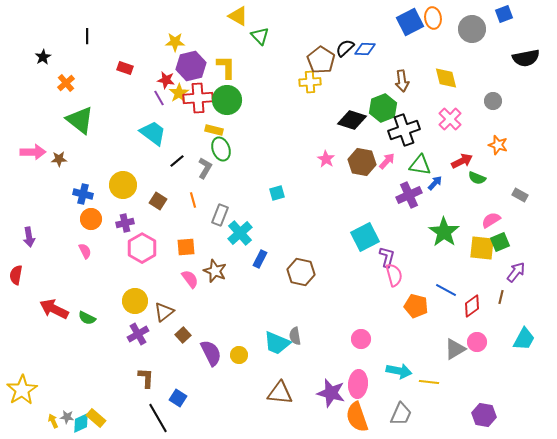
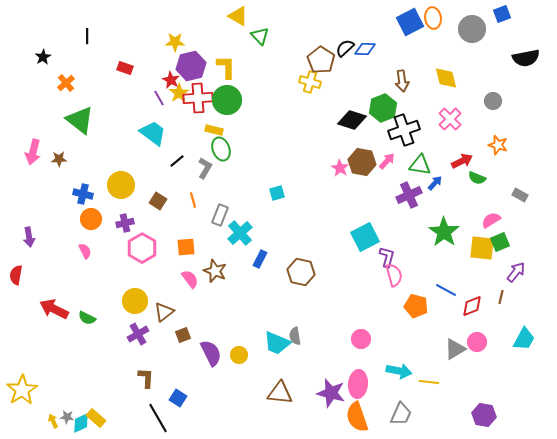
blue square at (504, 14): moved 2 px left
red star at (166, 80): moved 5 px right; rotated 18 degrees clockwise
yellow cross at (310, 82): rotated 20 degrees clockwise
pink arrow at (33, 152): rotated 105 degrees clockwise
pink star at (326, 159): moved 14 px right, 9 px down
yellow circle at (123, 185): moved 2 px left
red diamond at (472, 306): rotated 15 degrees clockwise
brown square at (183, 335): rotated 21 degrees clockwise
